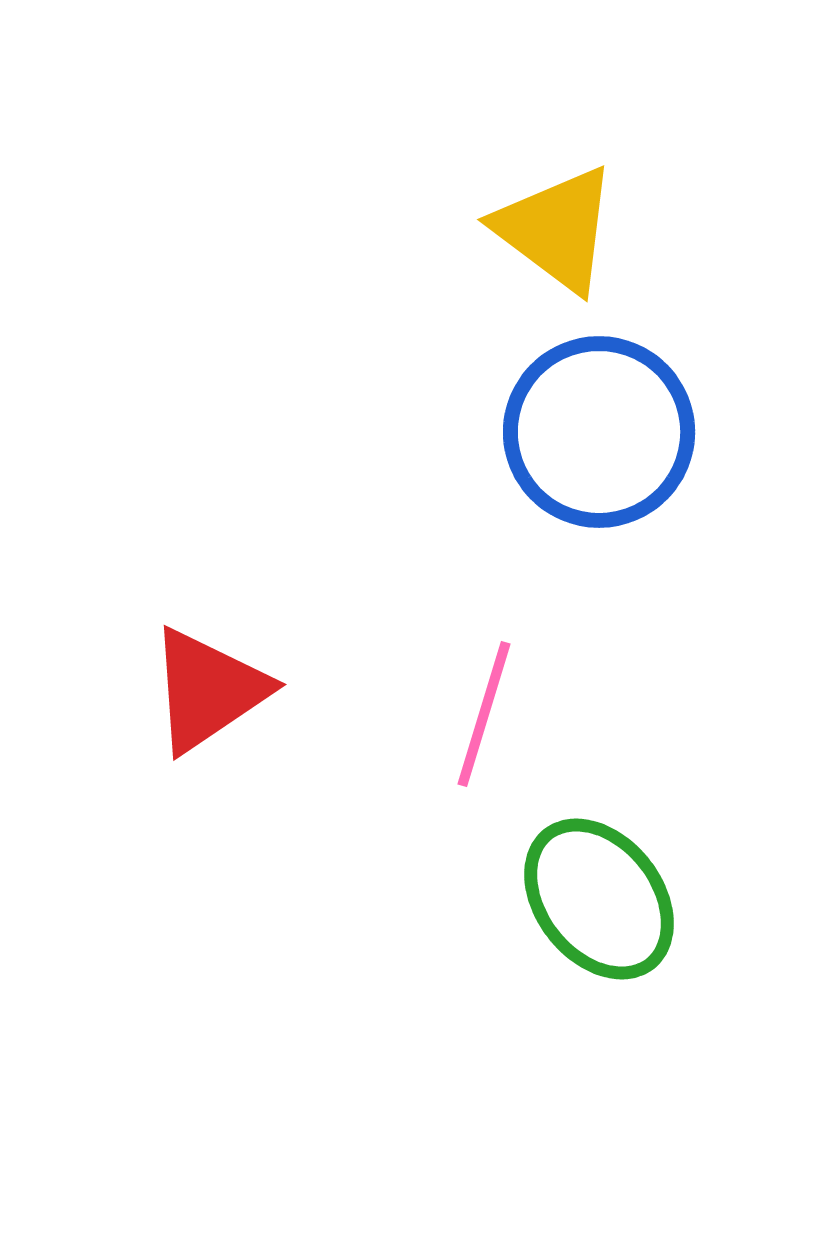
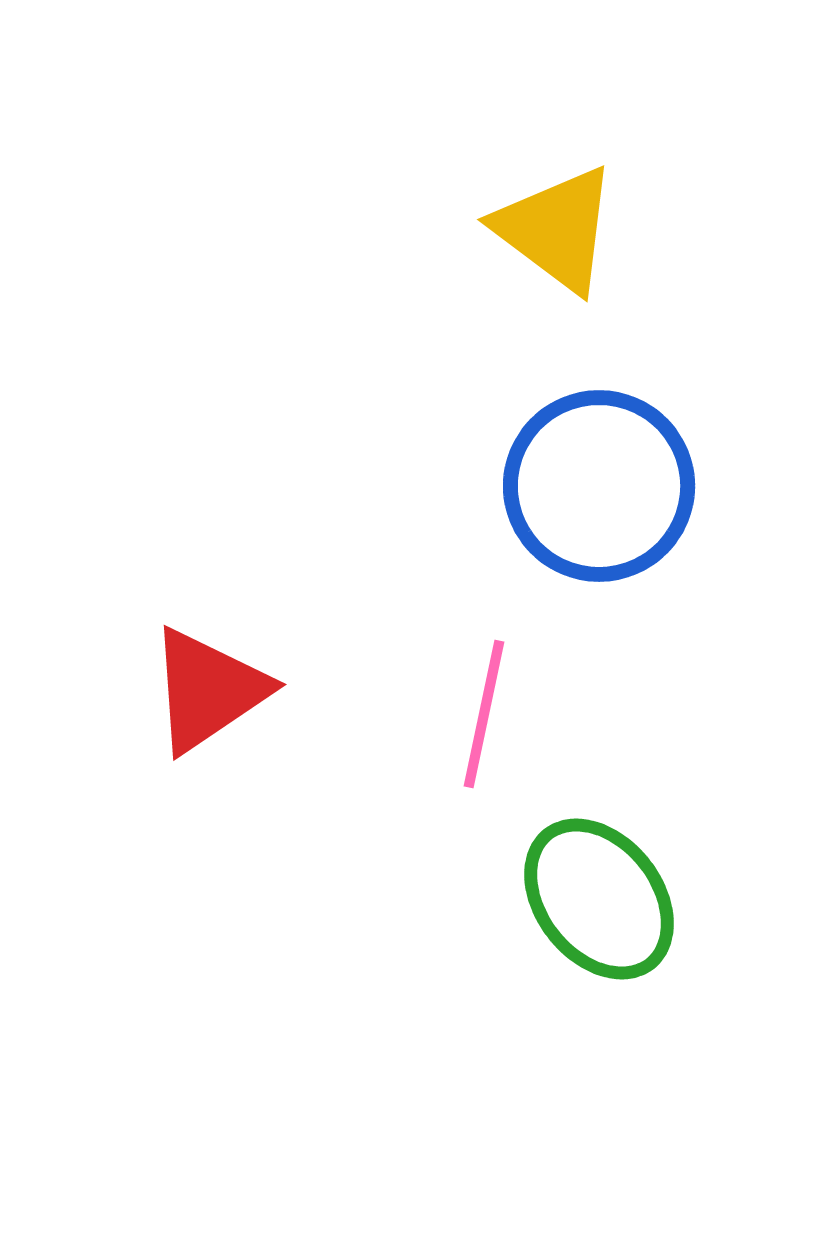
blue circle: moved 54 px down
pink line: rotated 5 degrees counterclockwise
